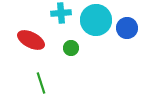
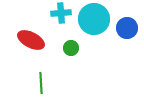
cyan circle: moved 2 px left, 1 px up
green line: rotated 15 degrees clockwise
